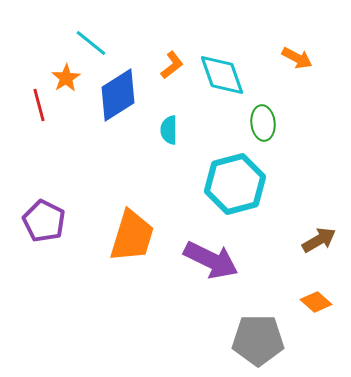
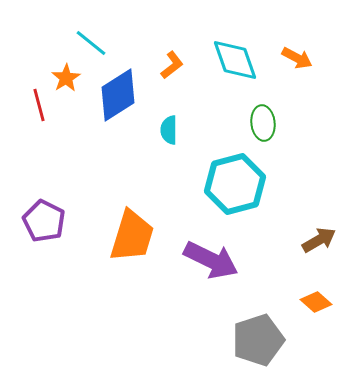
cyan diamond: moved 13 px right, 15 px up
gray pentagon: rotated 18 degrees counterclockwise
